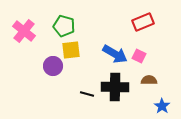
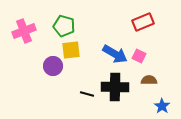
pink cross: rotated 30 degrees clockwise
